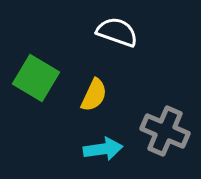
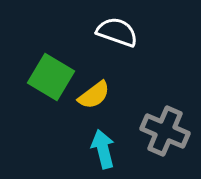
green square: moved 15 px right, 1 px up
yellow semicircle: rotated 28 degrees clockwise
cyan arrow: rotated 96 degrees counterclockwise
